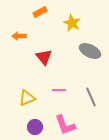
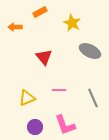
orange arrow: moved 4 px left, 9 px up
gray line: moved 2 px right, 1 px down
